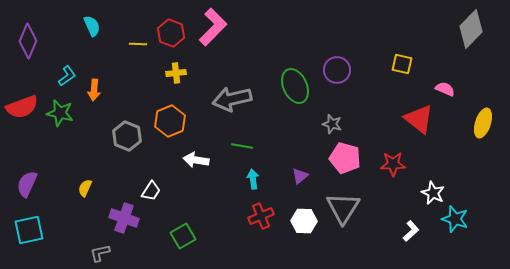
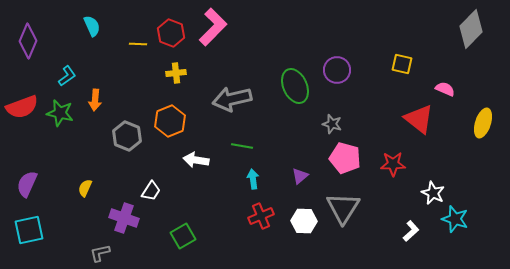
orange arrow: moved 1 px right, 10 px down
